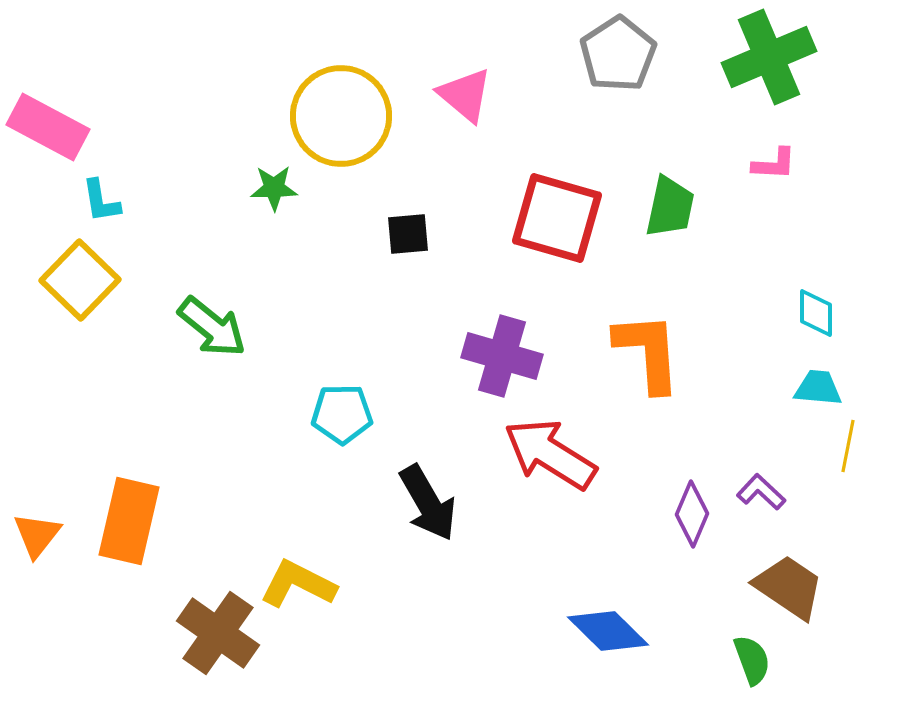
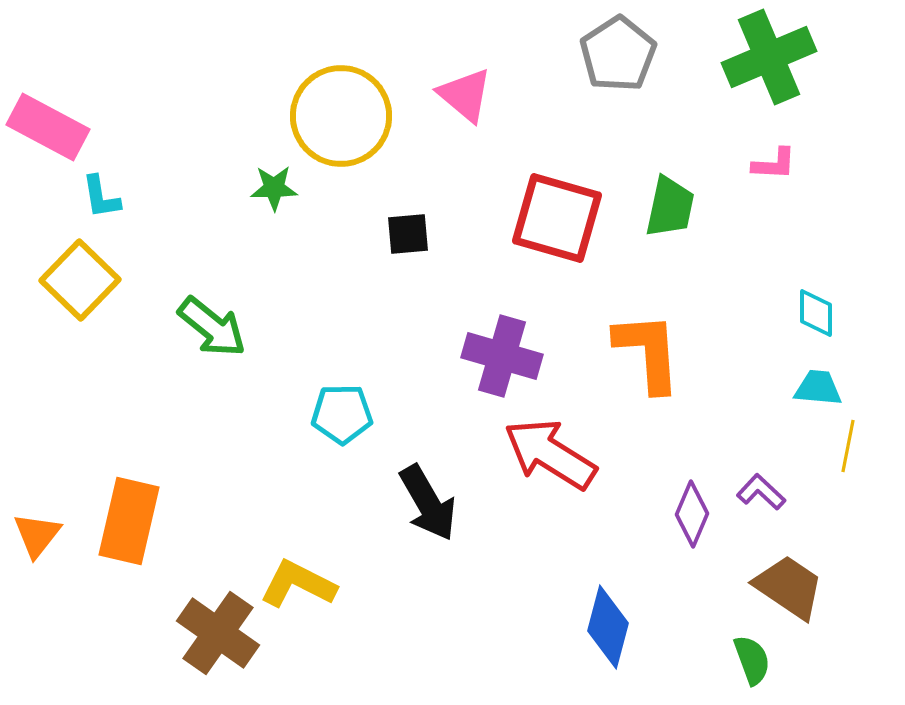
cyan L-shape: moved 4 px up
blue diamond: moved 4 px up; rotated 60 degrees clockwise
